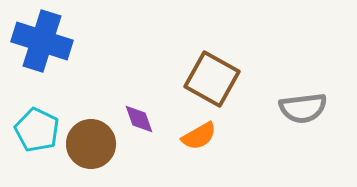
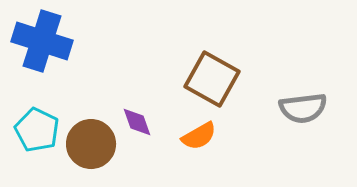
purple diamond: moved 2 px left, 3 px down
